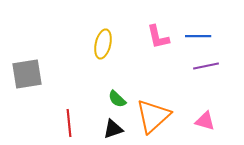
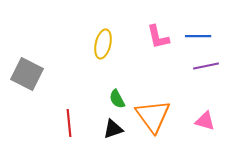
gray square: rotated 36 degrees clockwise
green semicircle: rotated 18 degrees clockwise
orange triangle: rotated 24 degrees counterclockwise
